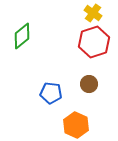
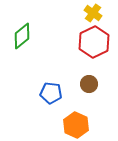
red hexagon: rotated 8 degrees counterclockwise
